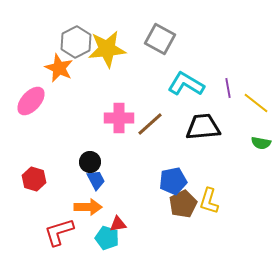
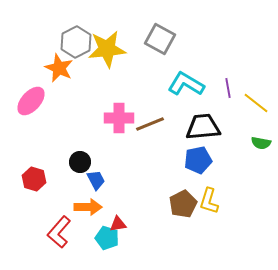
brown line: rotated 20 degrees clockwise
black circle: moved 10 px left
blue pentagon: moved 25 px right, 21 px up
red L-shape: rotated 32 degrees counterclockwise
